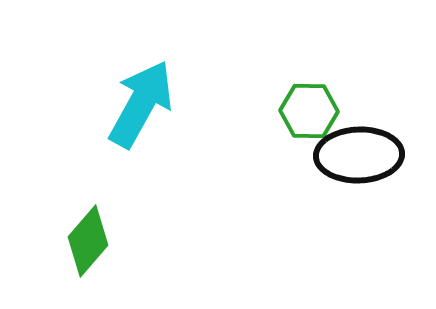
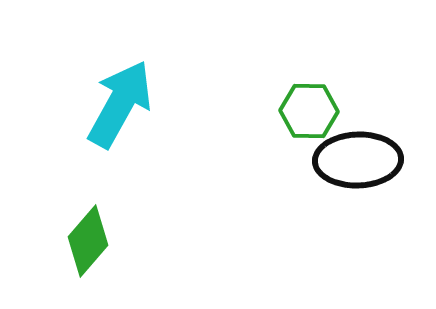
cyan arrow: moved 21 px left
black ellipse: moved 1 px left, 5 px down
